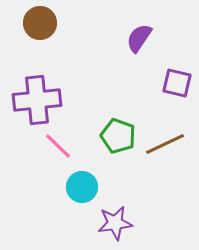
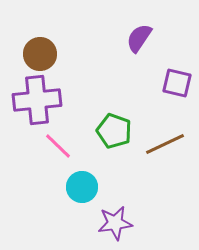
brown circle: moved 31 px down
green pentagon: moved 4 px left, 5 px up
